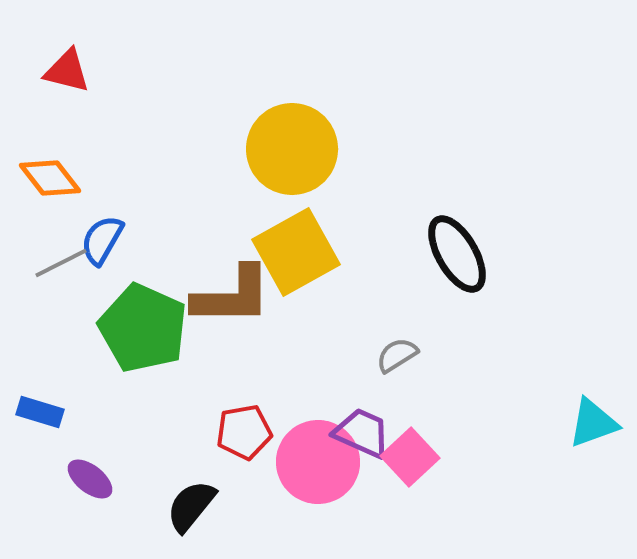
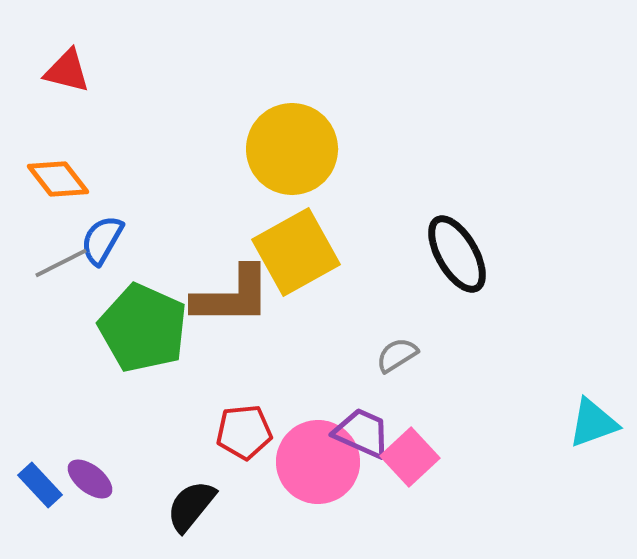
orange diamond: moved 8 px right, 1 px down
blue rectangle: moved 73 px down; rotated 30 degrees clockwise
red pentagon: rotated 4 degrees clockwise
